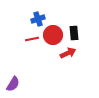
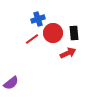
red circle: moved 2 px up
red line: rotated 24 degrees counterclockwise
purple semicircle: moved 2 px left, 1 px up; rotated 21 degrees clockwise
